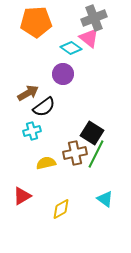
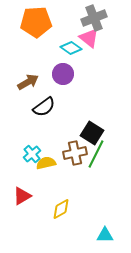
brown arrow: moved 11 px up
cyan cross: moved 23 px down; rotated 24 degrees counterclockwise
cyan triangle: moved 36 px down; rotated 36 degrees counterclockwise
